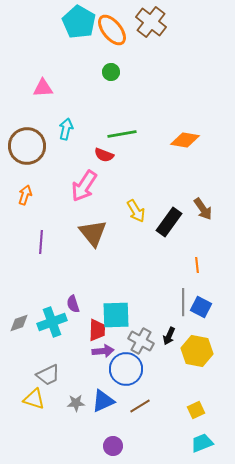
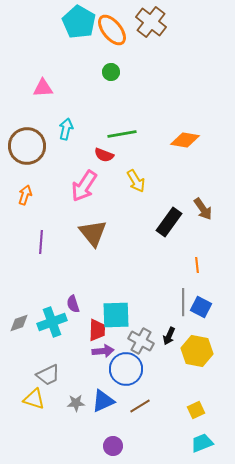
yellow arrow: moved 30 px up
